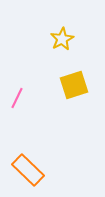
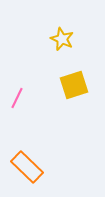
yellow star: rotated 20 degrees counterclockwise
orange rectangle: moved 1 px left, 3 px up
